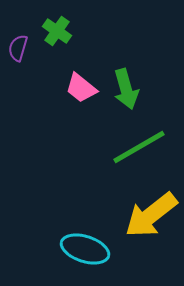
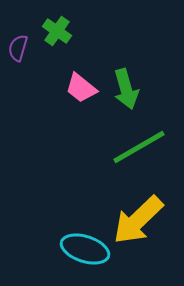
yellow arrow: moved 13 px left, 5 px down; rotated 6 degrees counterclockwise
